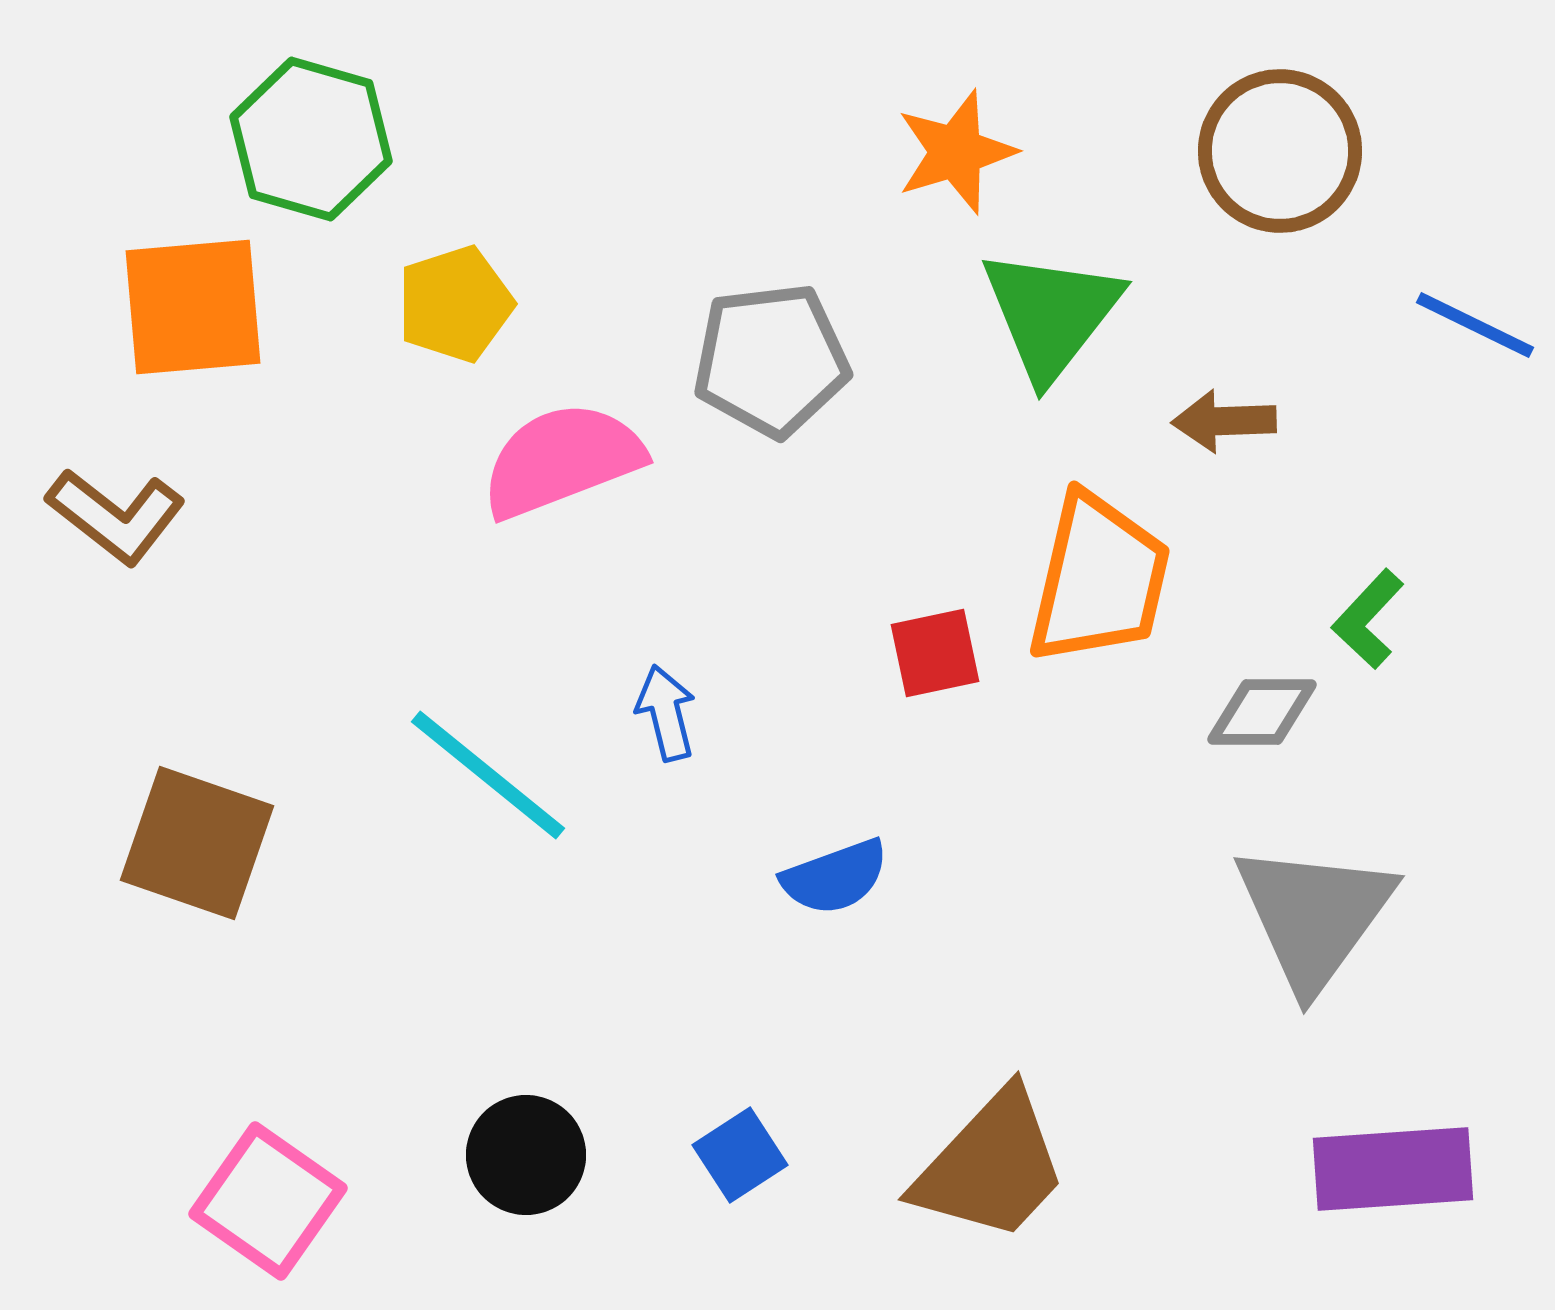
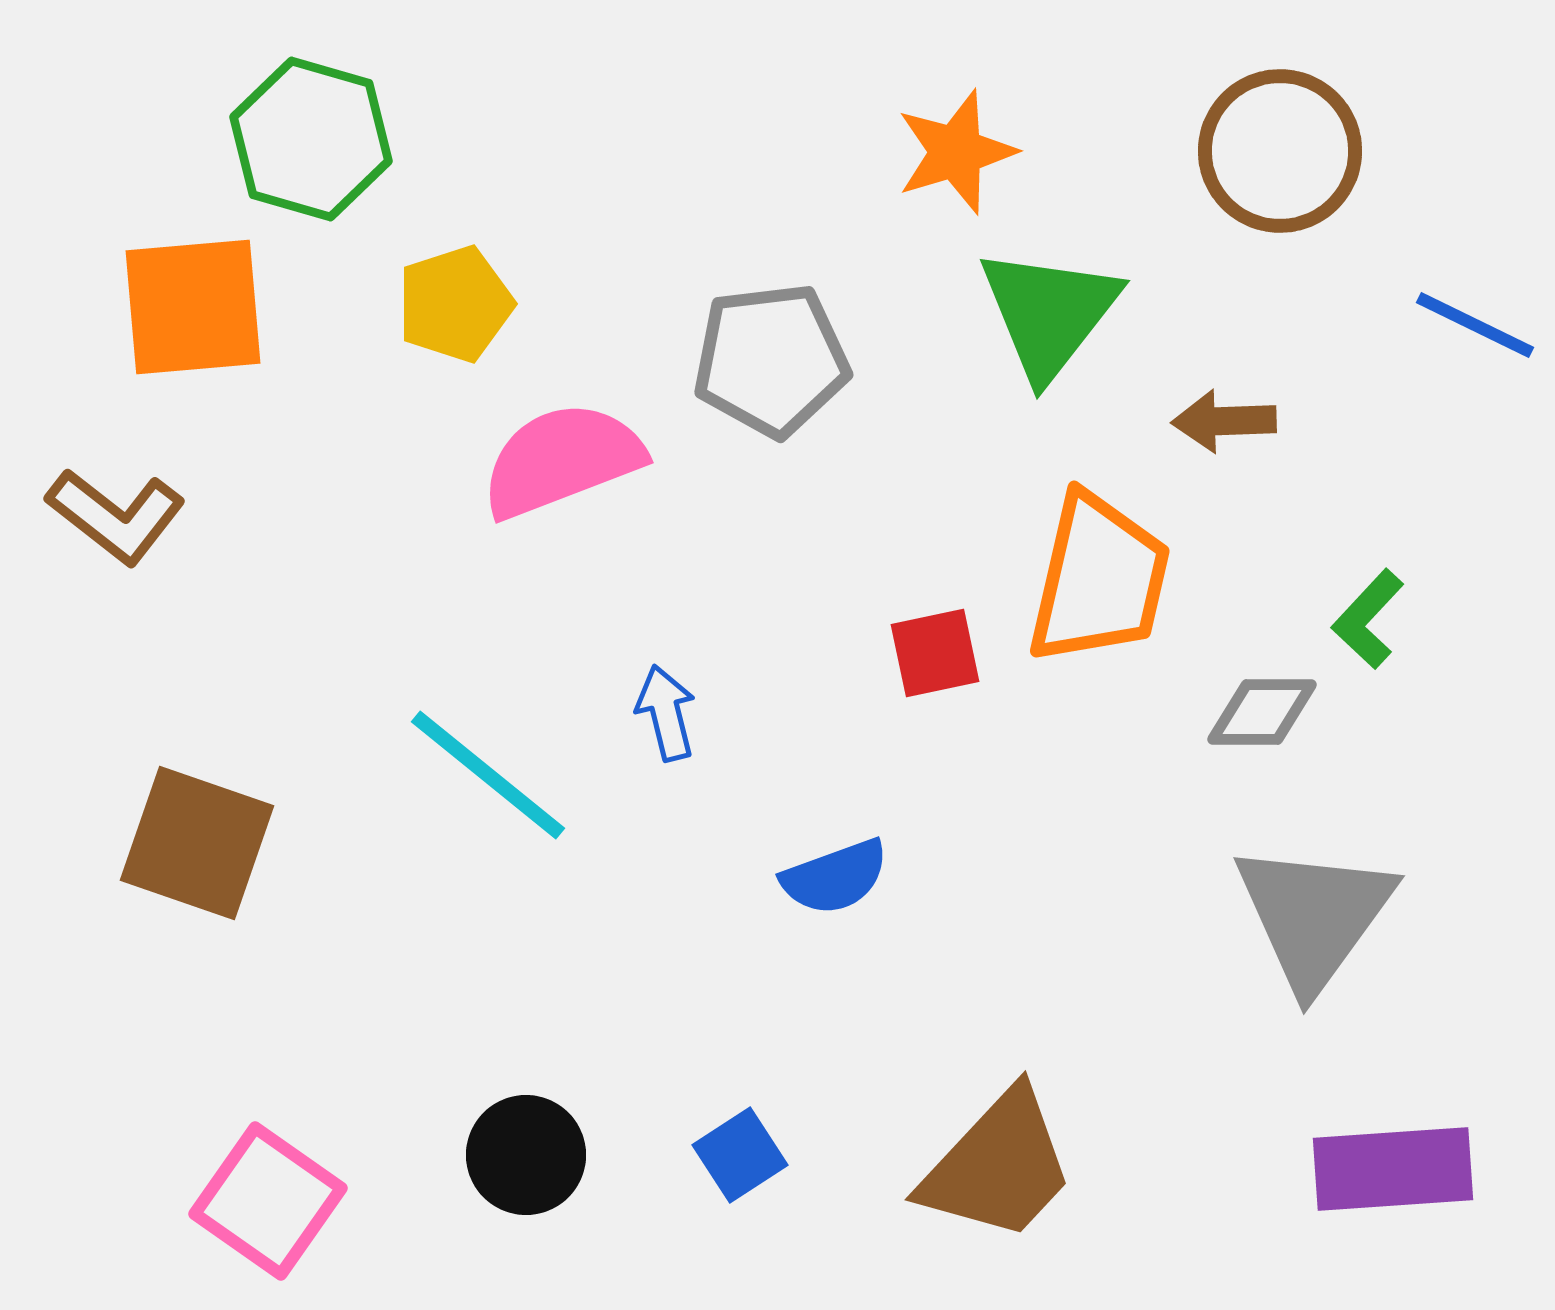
green triangle: moved 2 px left, 1 px up
brown trapezoid: moved 7 px right
